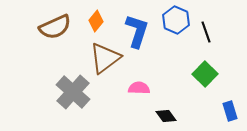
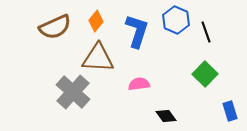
brown triangle: moved 7 px left; rotated 40 degrees clockwise
pink semicircle: moved 4 px up; rotated 10 degrees counterclockwise
